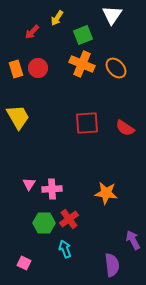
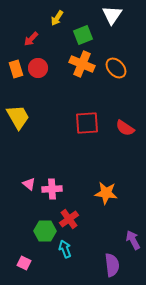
red arrow: moved 1 px left, 7 px down
pink triangle: rotated 24 degrees counterclockwise
green hexagon: moved 1 px right, 8 px down
